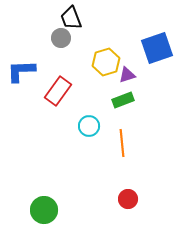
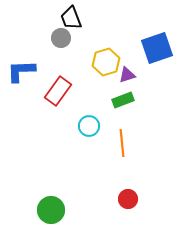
green circle: moved 7 px right
